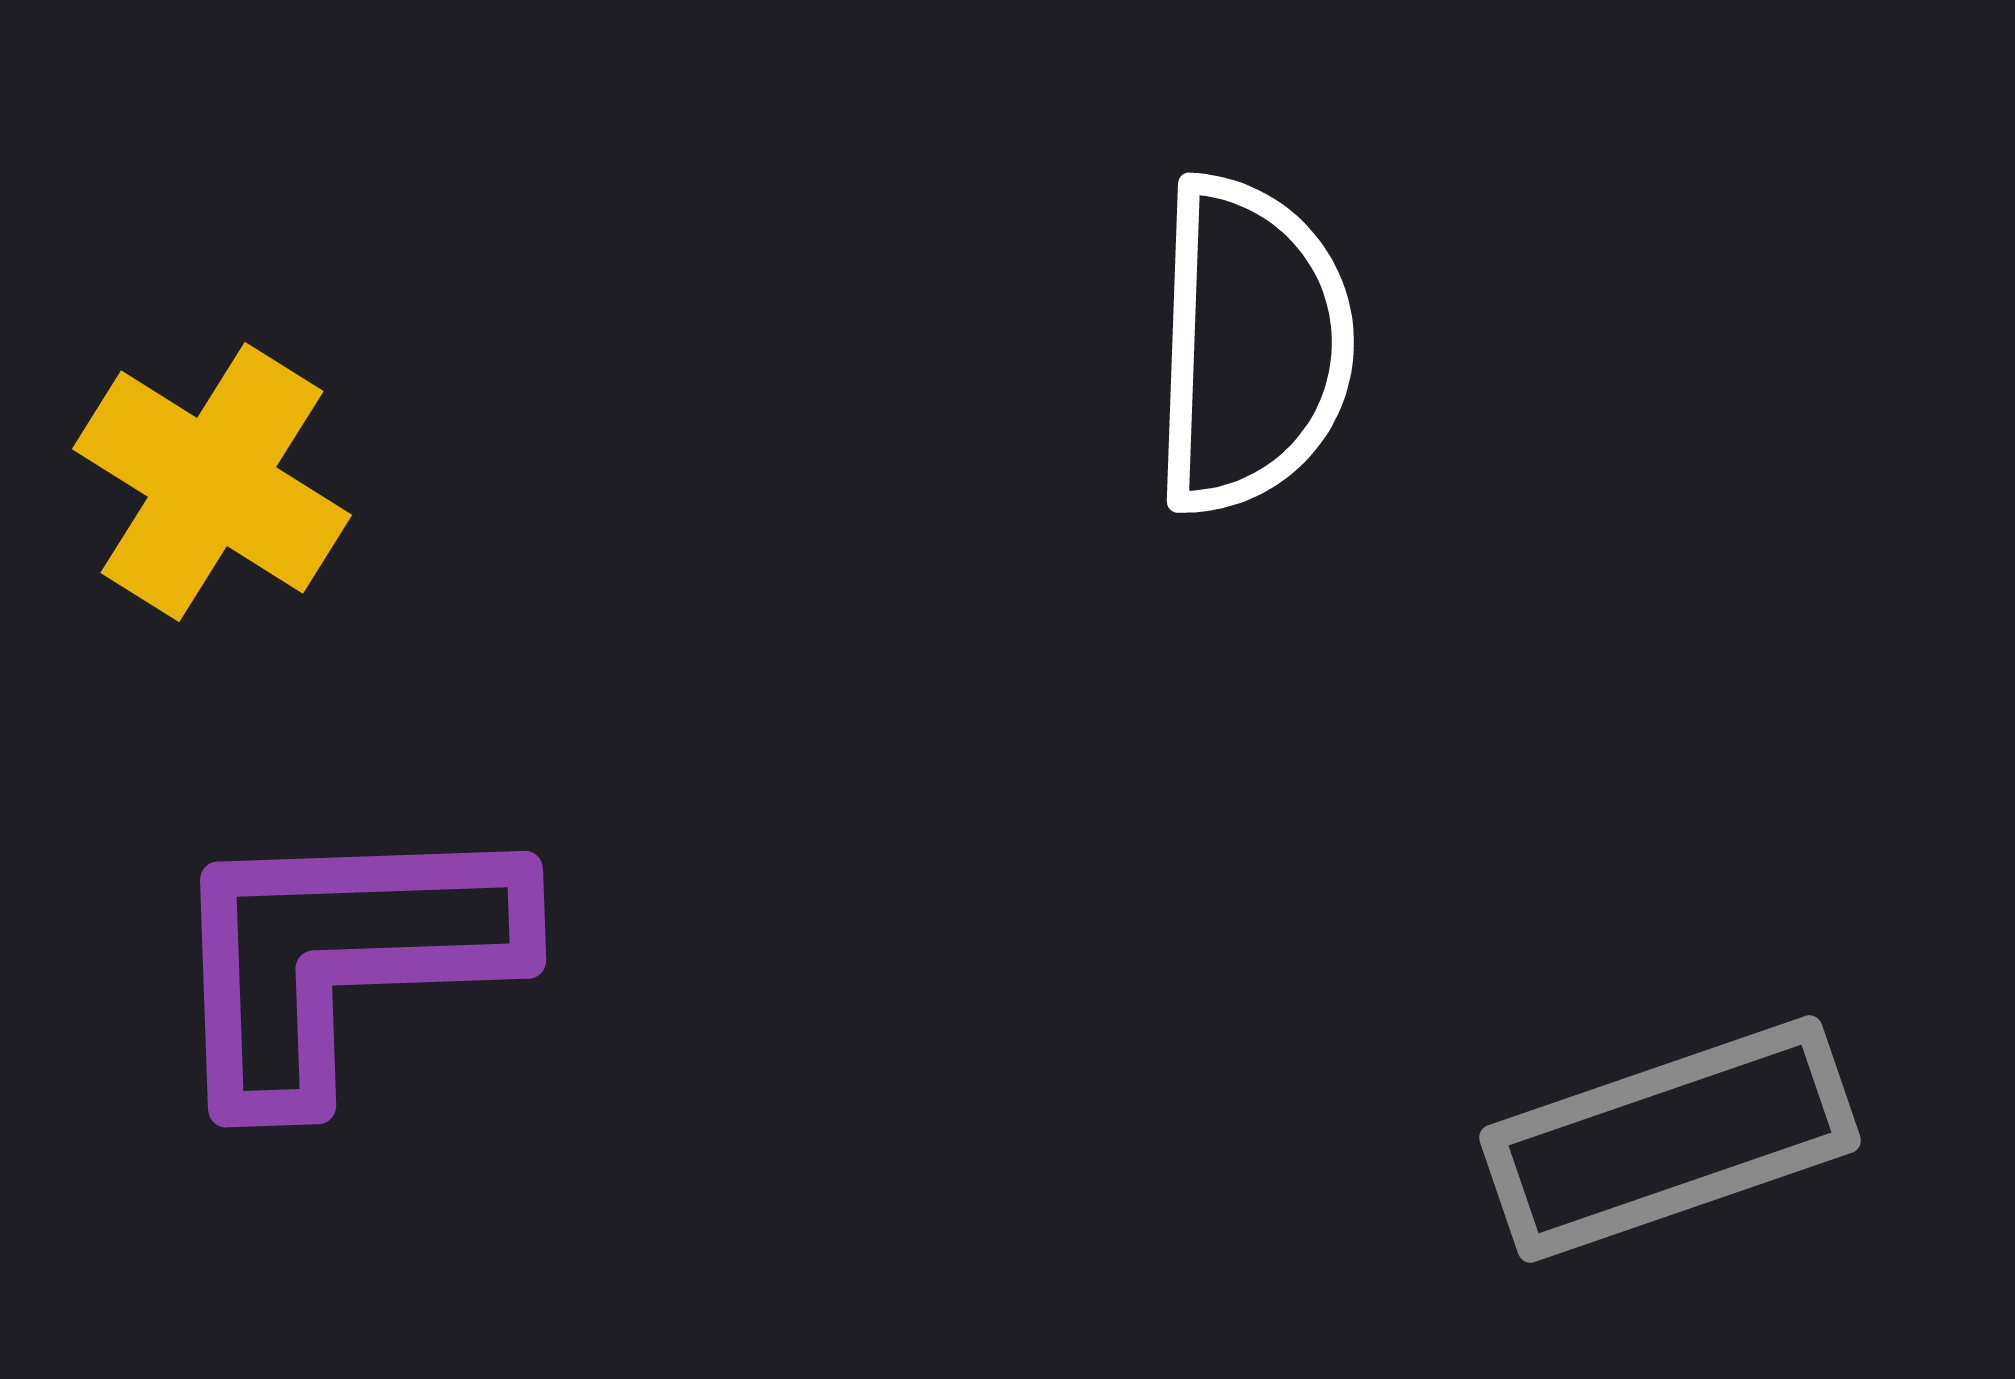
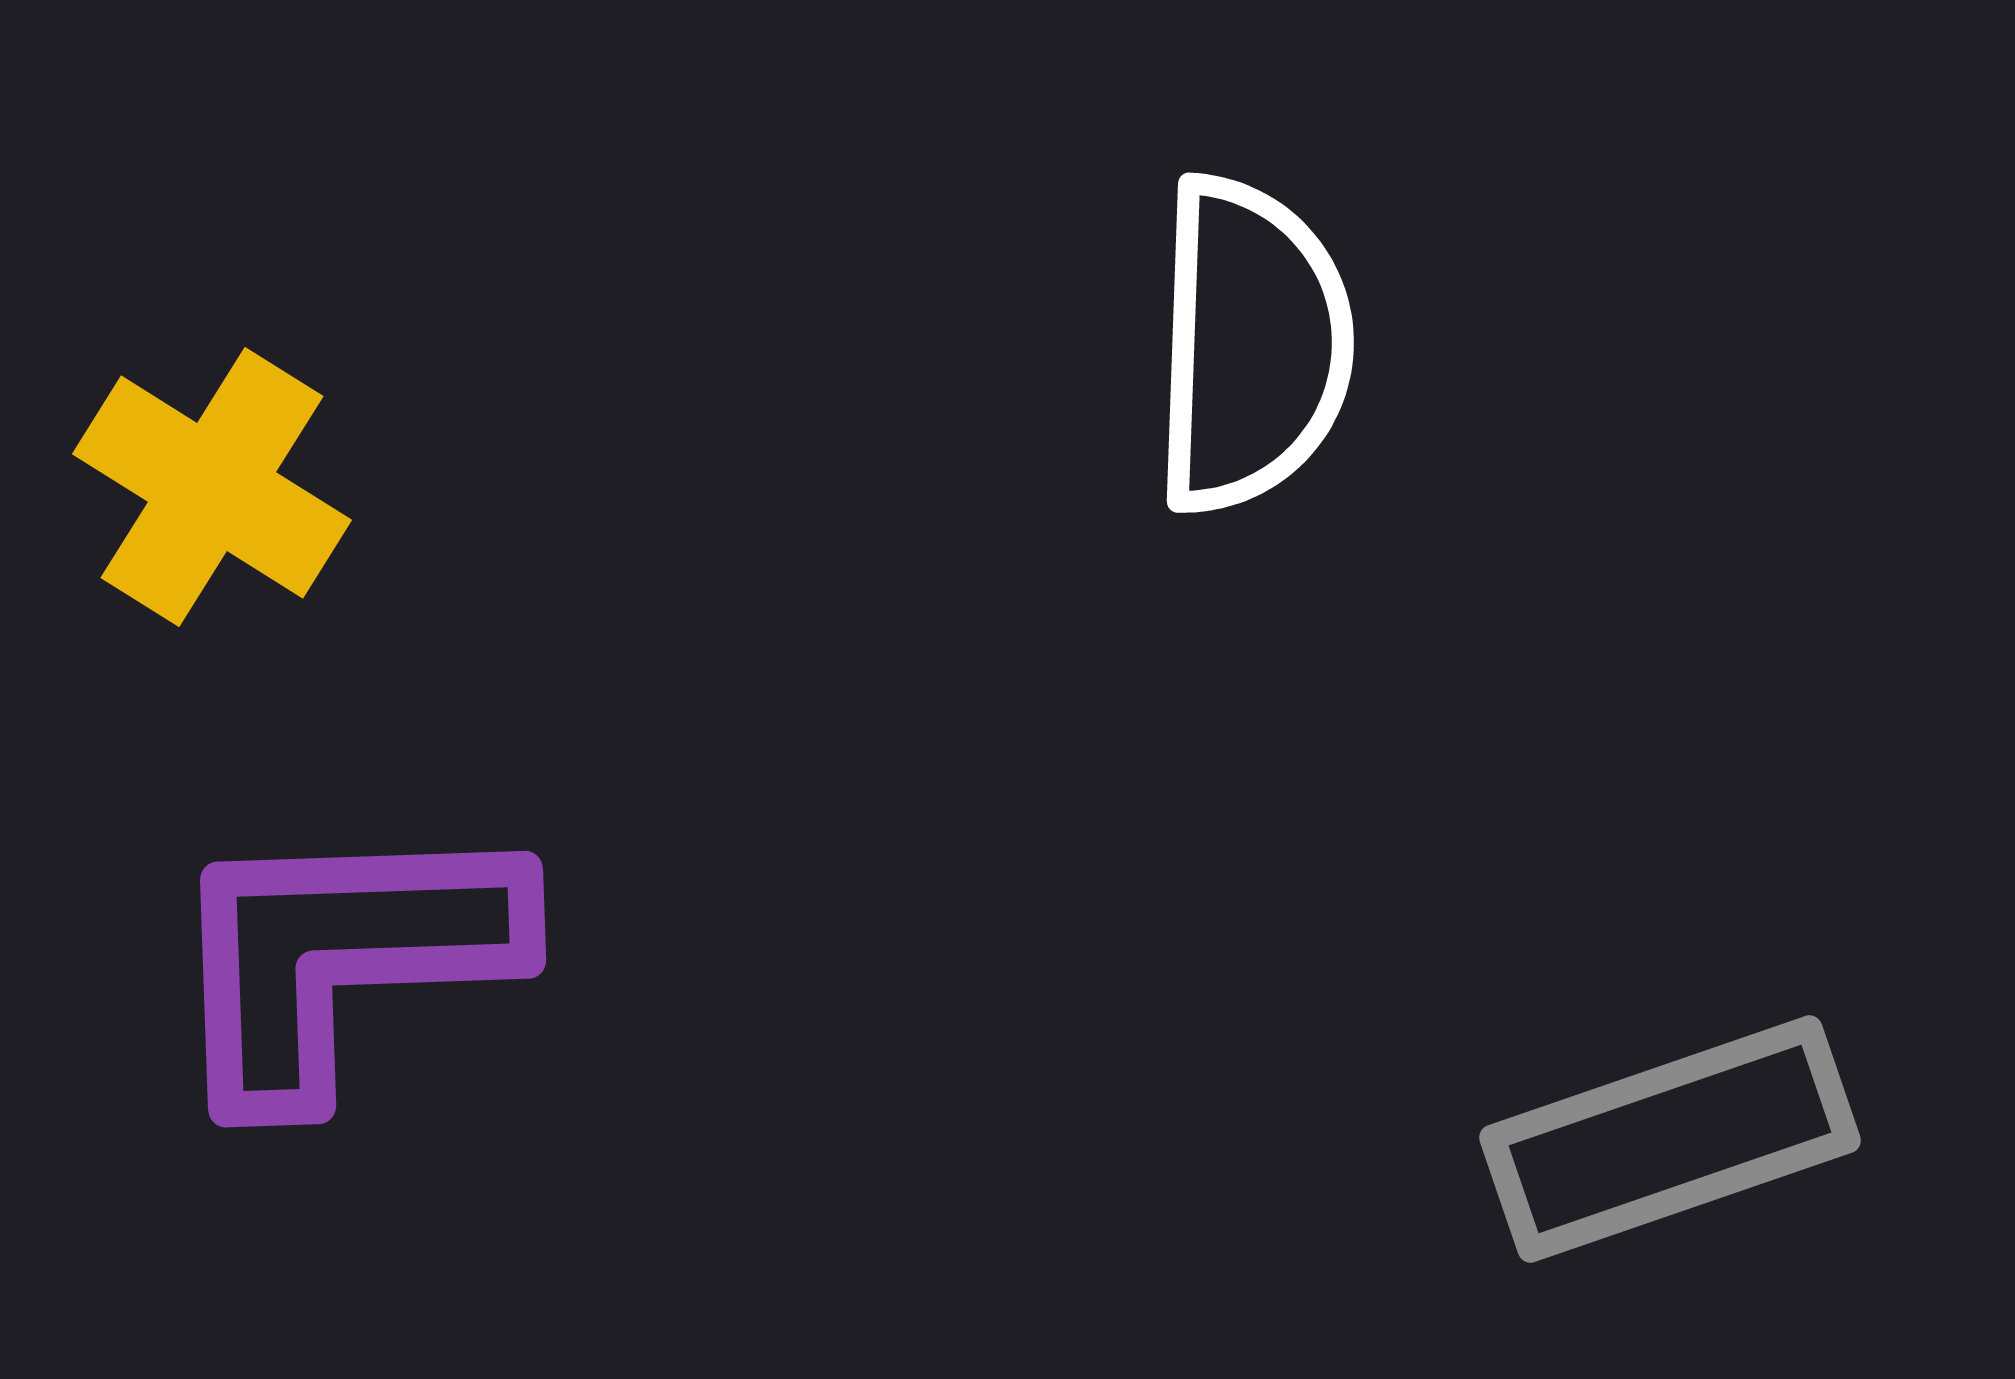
yellow cross: moved 5 px down
